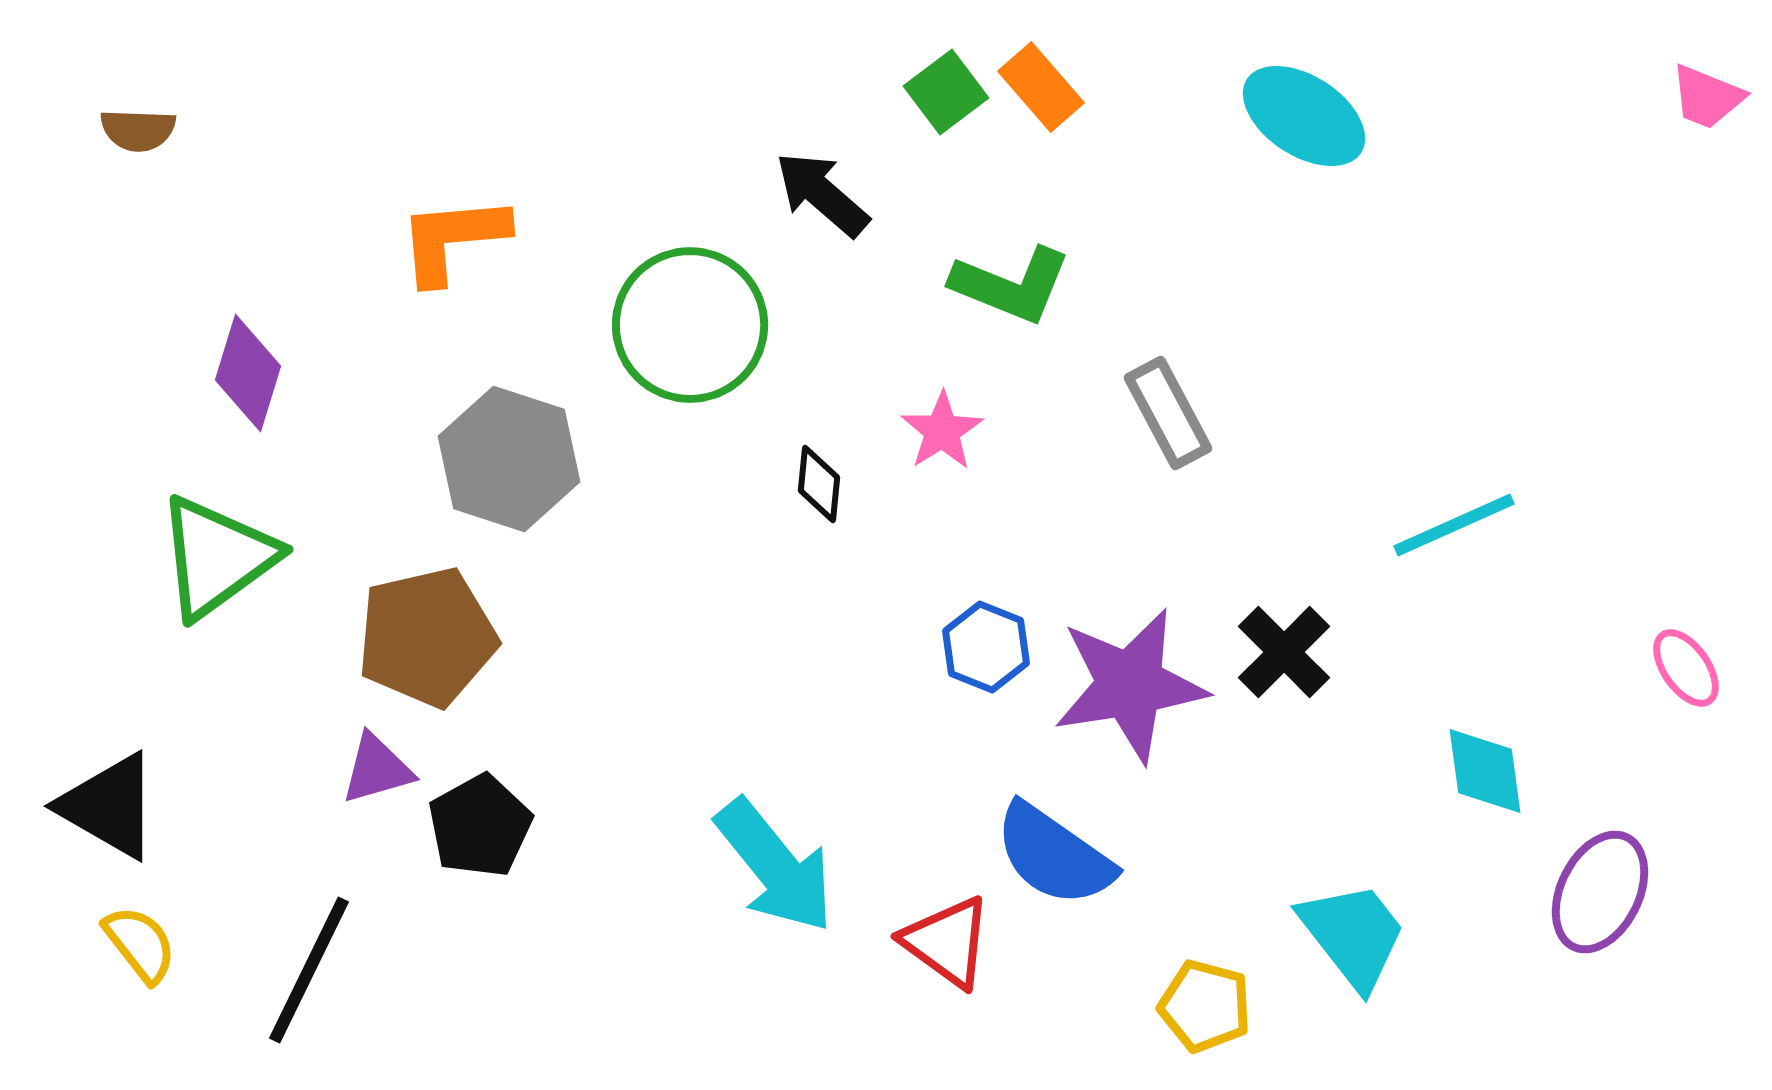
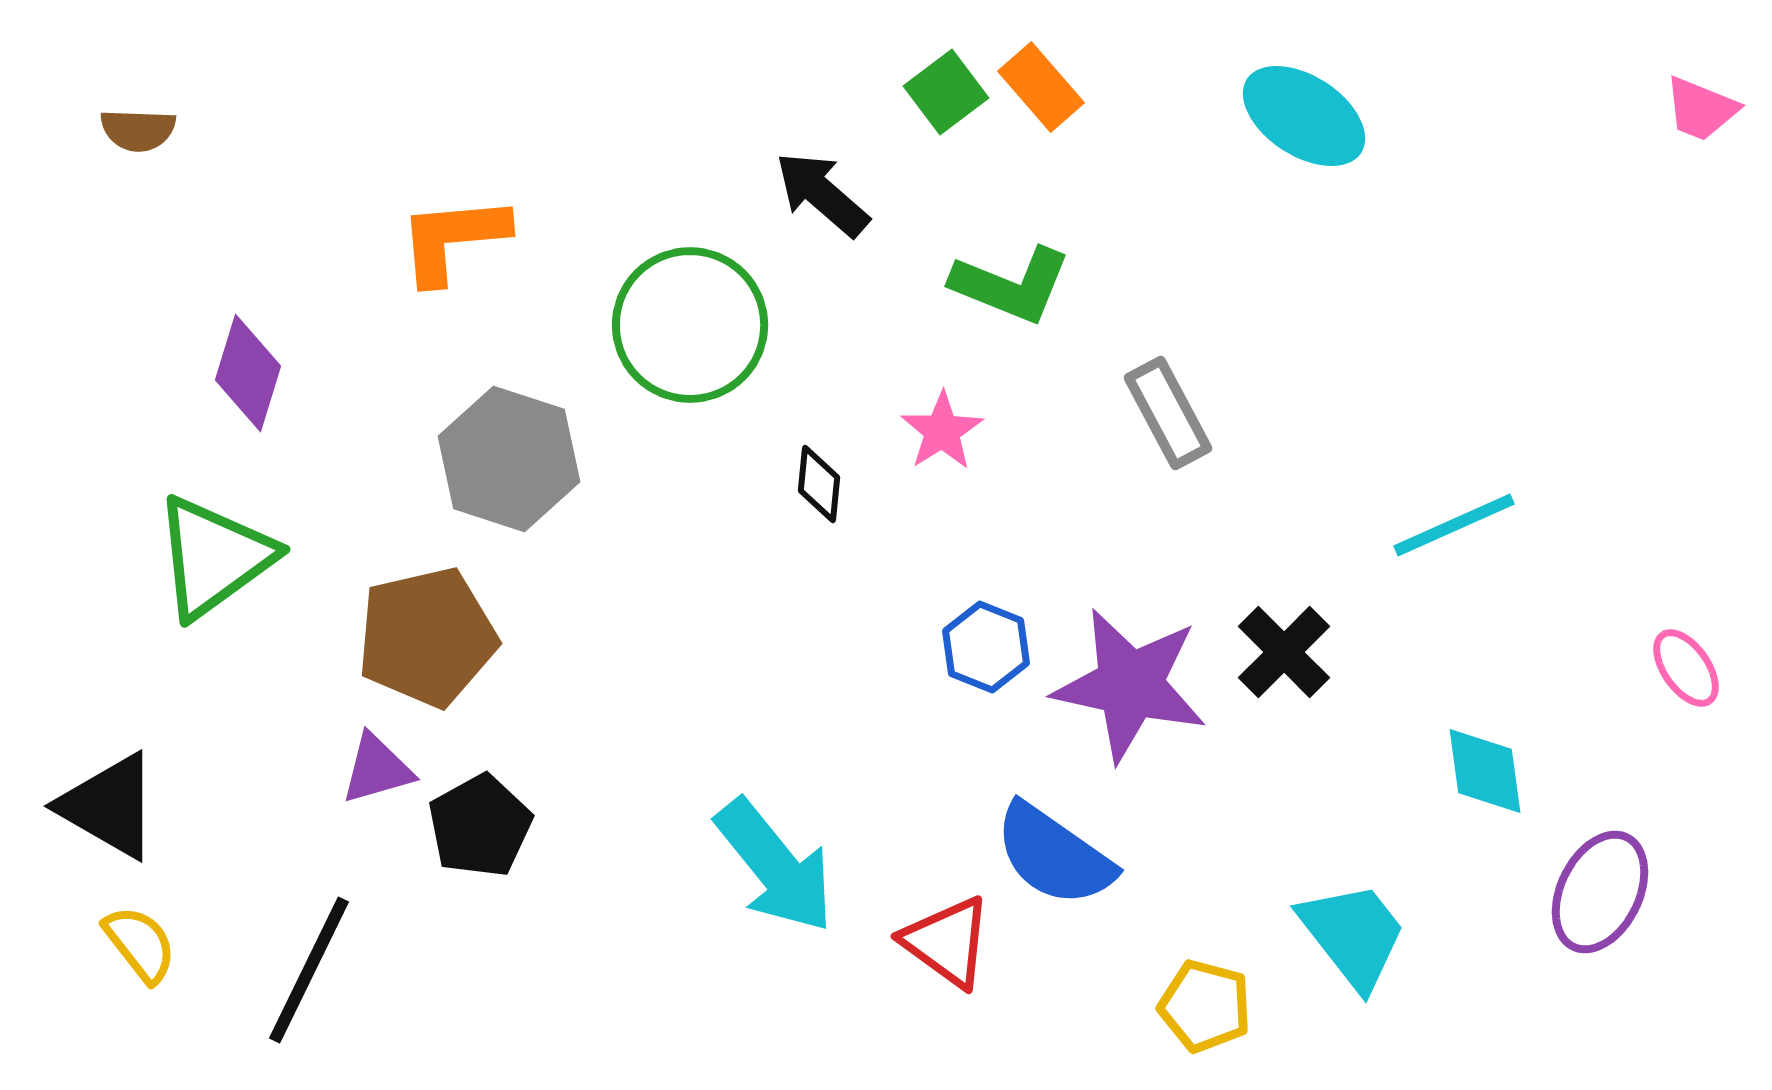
pink trapezoid: moved 6 px left, 12 px down
green triangle: moved 3 px left
purple star: rotated 21 degrees clockwise
